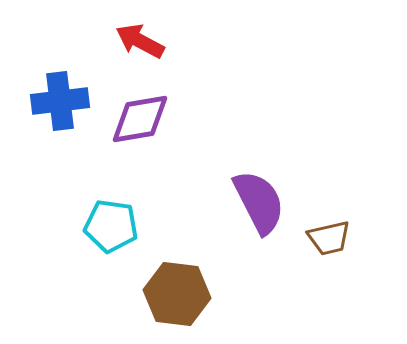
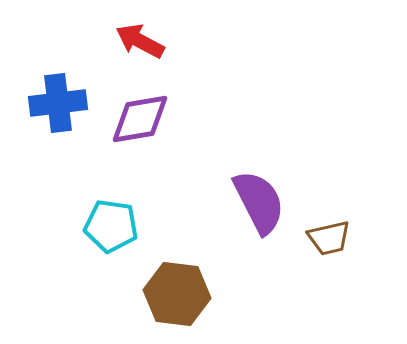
blue cross: moved 2 px left, 2 px down
